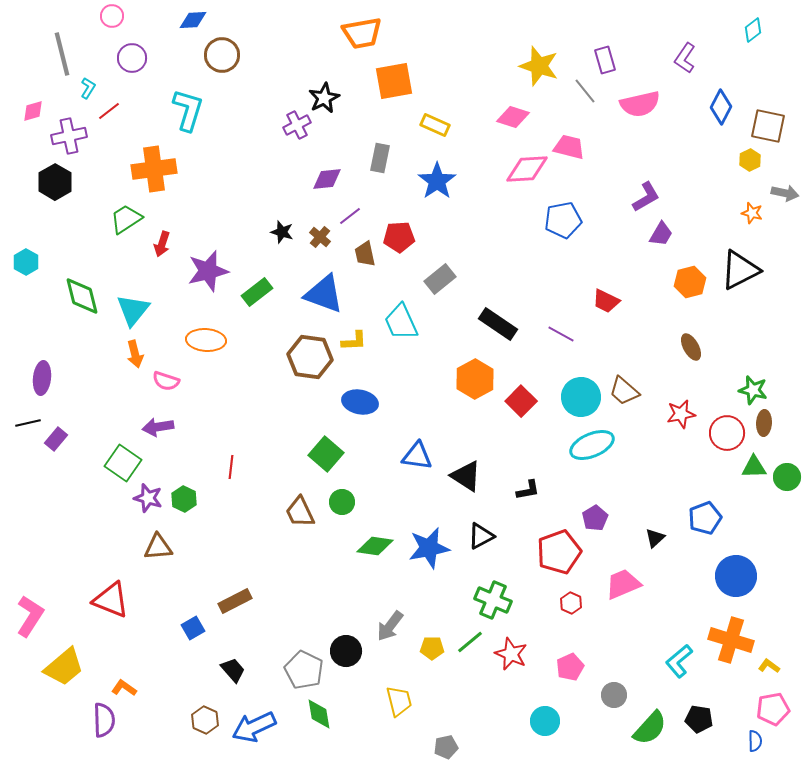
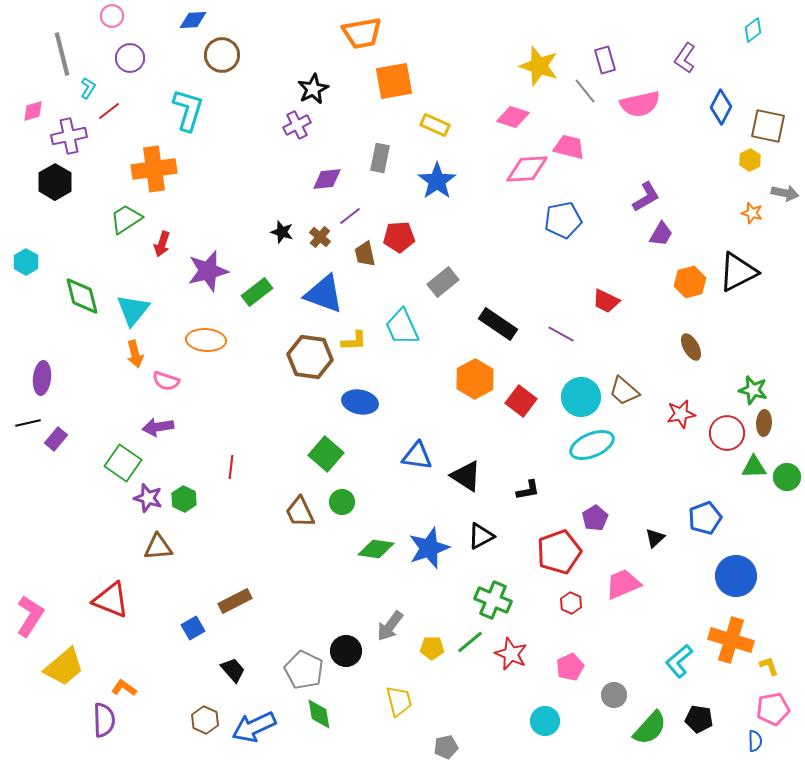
purple circle at (132, 58): moved 2 px left
black star at (324, 98): moved 11 px left, 9 px up
black triangle at (740, 270): moved 2 px left, 2 px down
gray rectangle at (440, 279): moved 3 px right, 3 px down
cyan trapezoid at (401, 322): moved 1 px right, 5 px down
red square at (521, 401): rotated 8 degrees counterclockwise
green diamond at (375, 546): moved 1 px right, 3 px down
blue star at (429, 548): rotated 9 degrees counterclockwise
yellow L-shape at (769, 666): rotated 35 degrees clockwise
